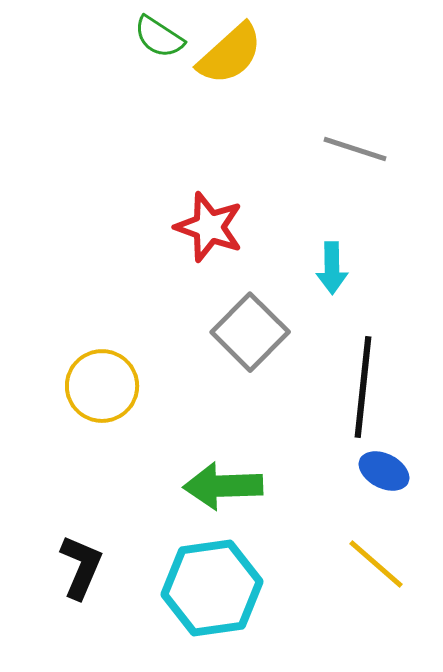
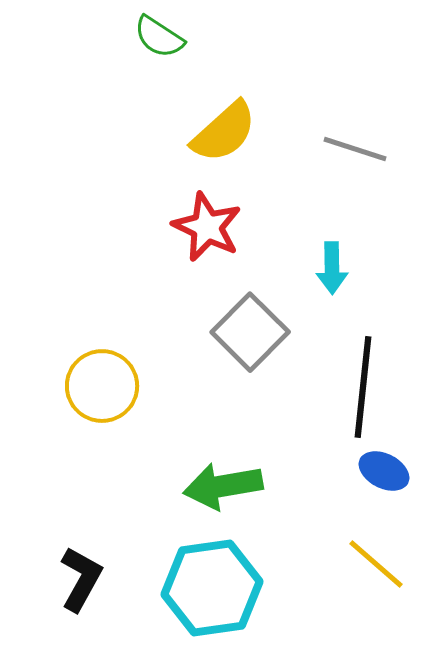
yellow semicircle: moved 6 px left, 78 px down
red star: moved 2 px left; rotated 6 degrees clockwise
green arrow: rotated 8 degrees counterclockwise
black L-shape: moved 12 px down; rotated 6 degrees clockwise
